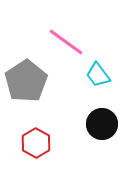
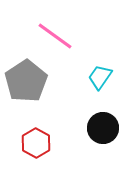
pink line: moved 11 px left, 6 px up
cyan trapezoid: moved 2 px right, 2 px down; rotated 72 degrees clockwise
black circle: moved 1 px right, 4 px down
